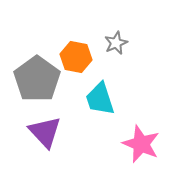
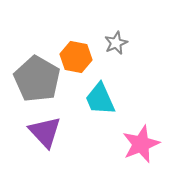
gray pentagon: rotated 6 degrees counterclockwise
cyan trapezoid: rotated 6 degrees counterclockwise
pink star: rotated 27 degrees clockwise
